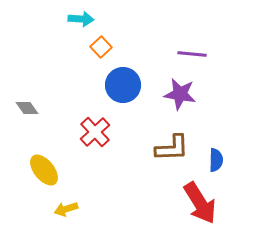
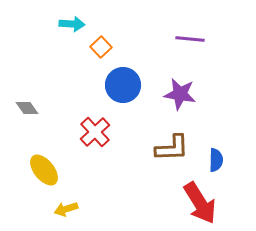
cyan arrow: moved 9 px left, 5 px down
purple line: moved 2 px left, 15 px up
